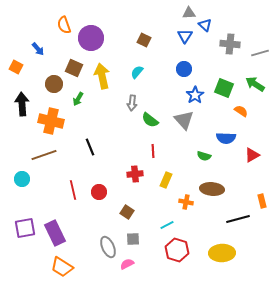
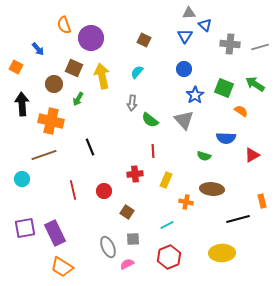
gray line at (260, 53): moved 6 px up
red circle at (99, 192): moved 5 px right, 1 px up
red hexagon at (177, 250): moved 8 px left, 7 px down; rotated 20 degrees clockwise
